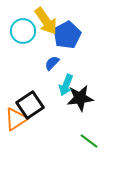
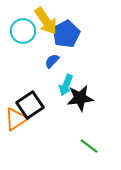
blue pentagon: moved 1 px left, 1 px up
blue semicircle: moved 2 px up
green line: moved 5 px down
